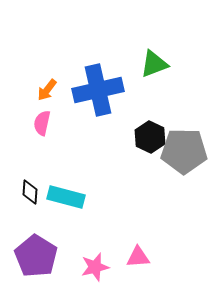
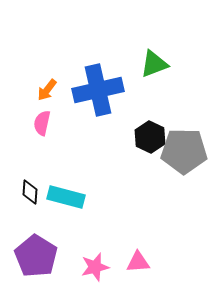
pink triangle: moved 5 px down
